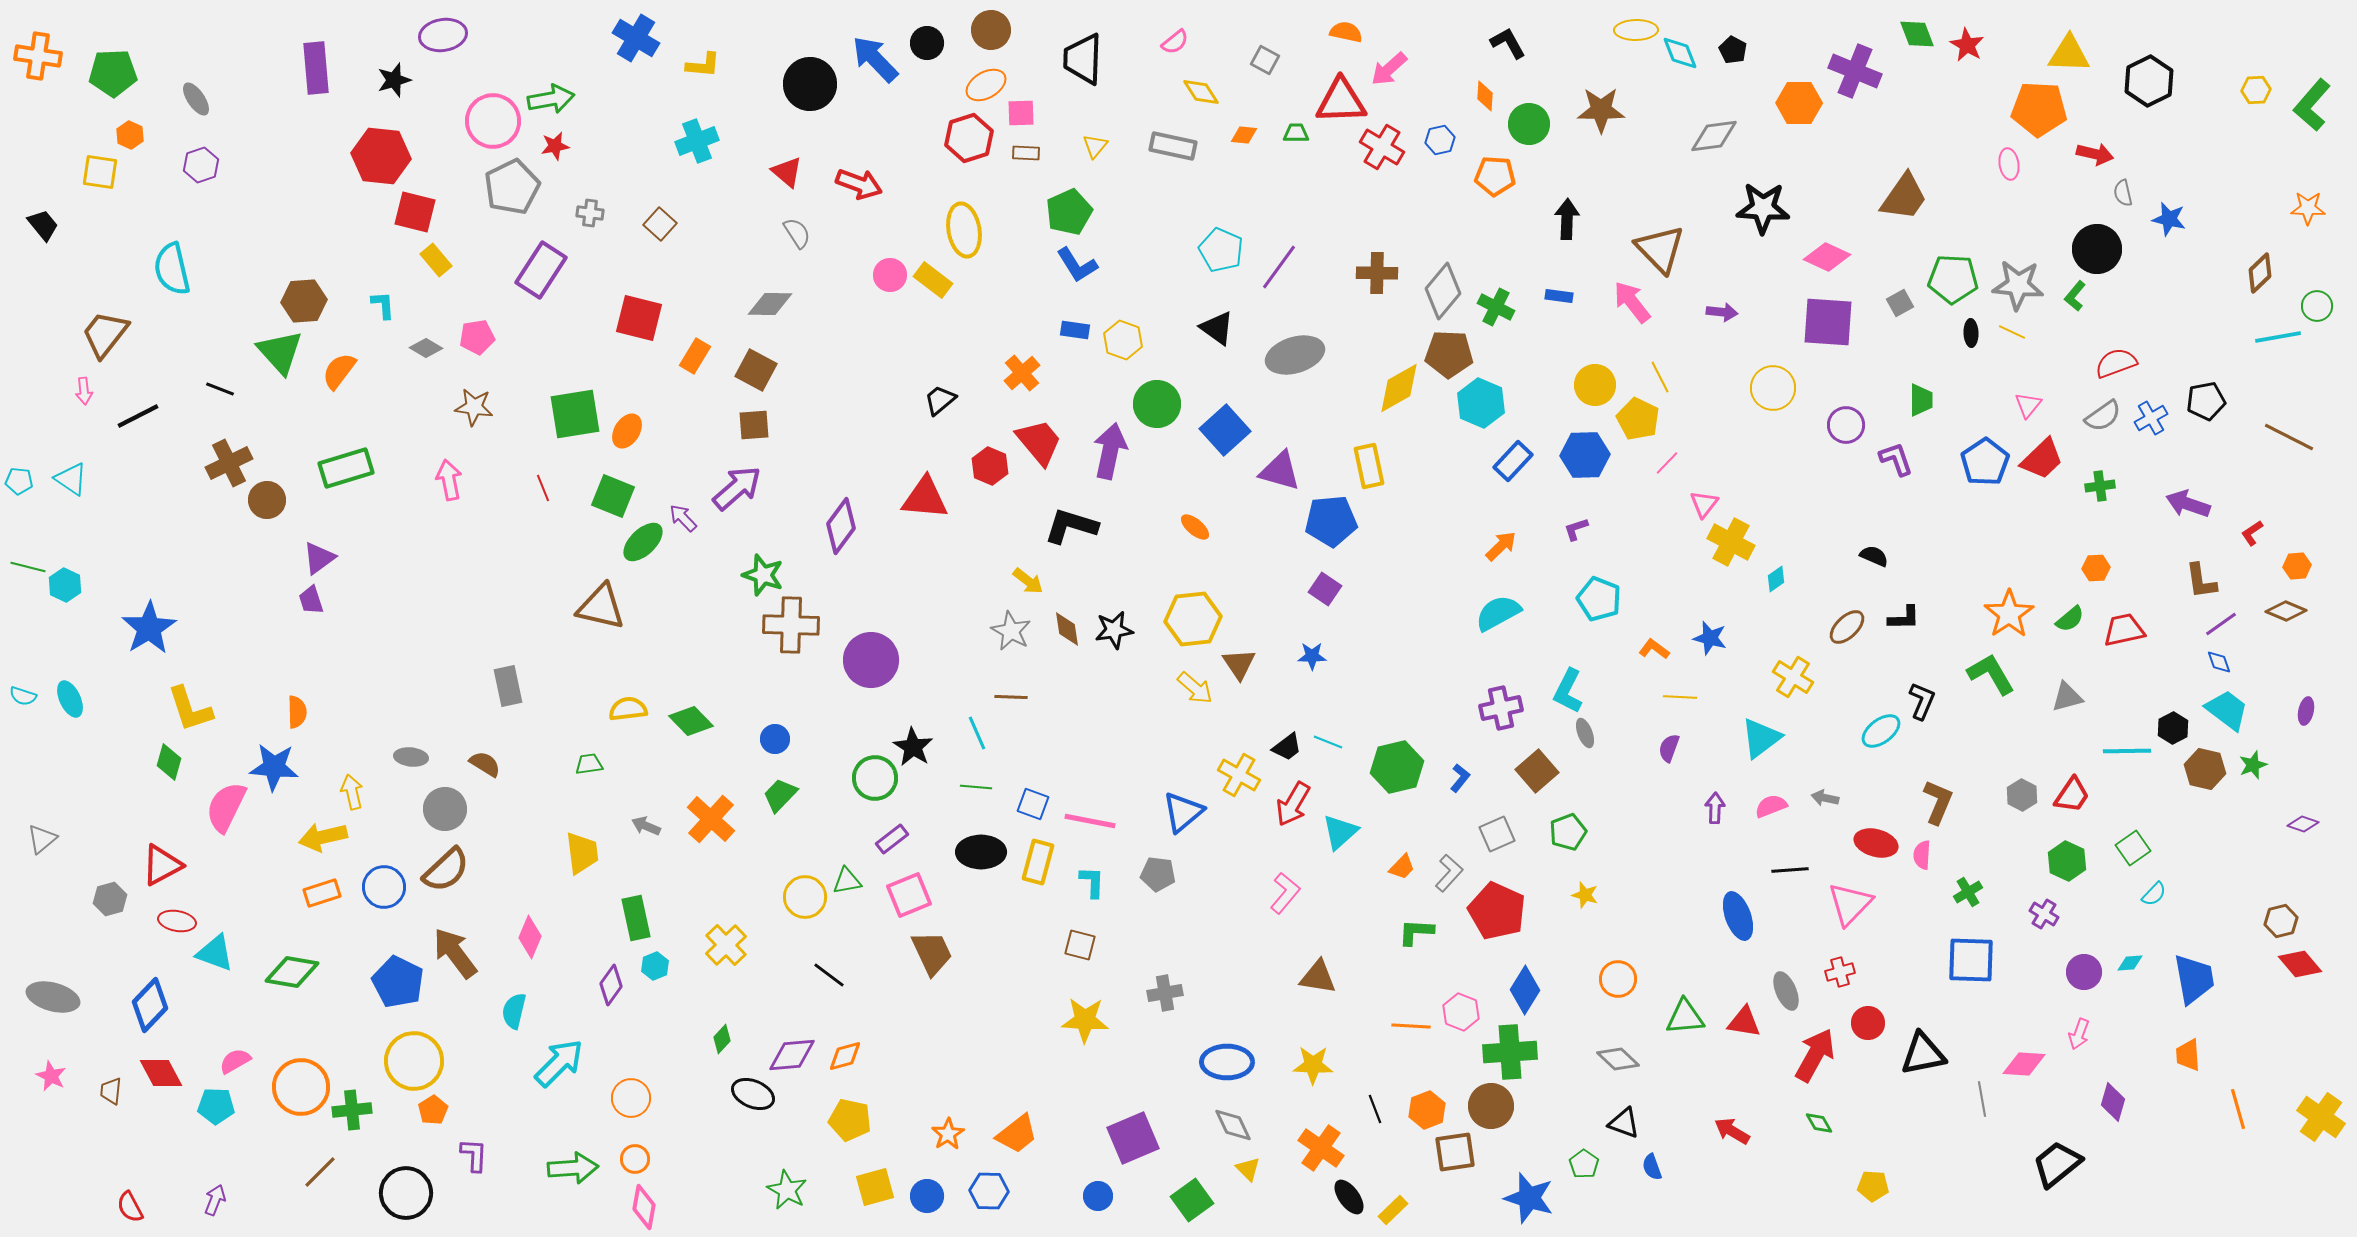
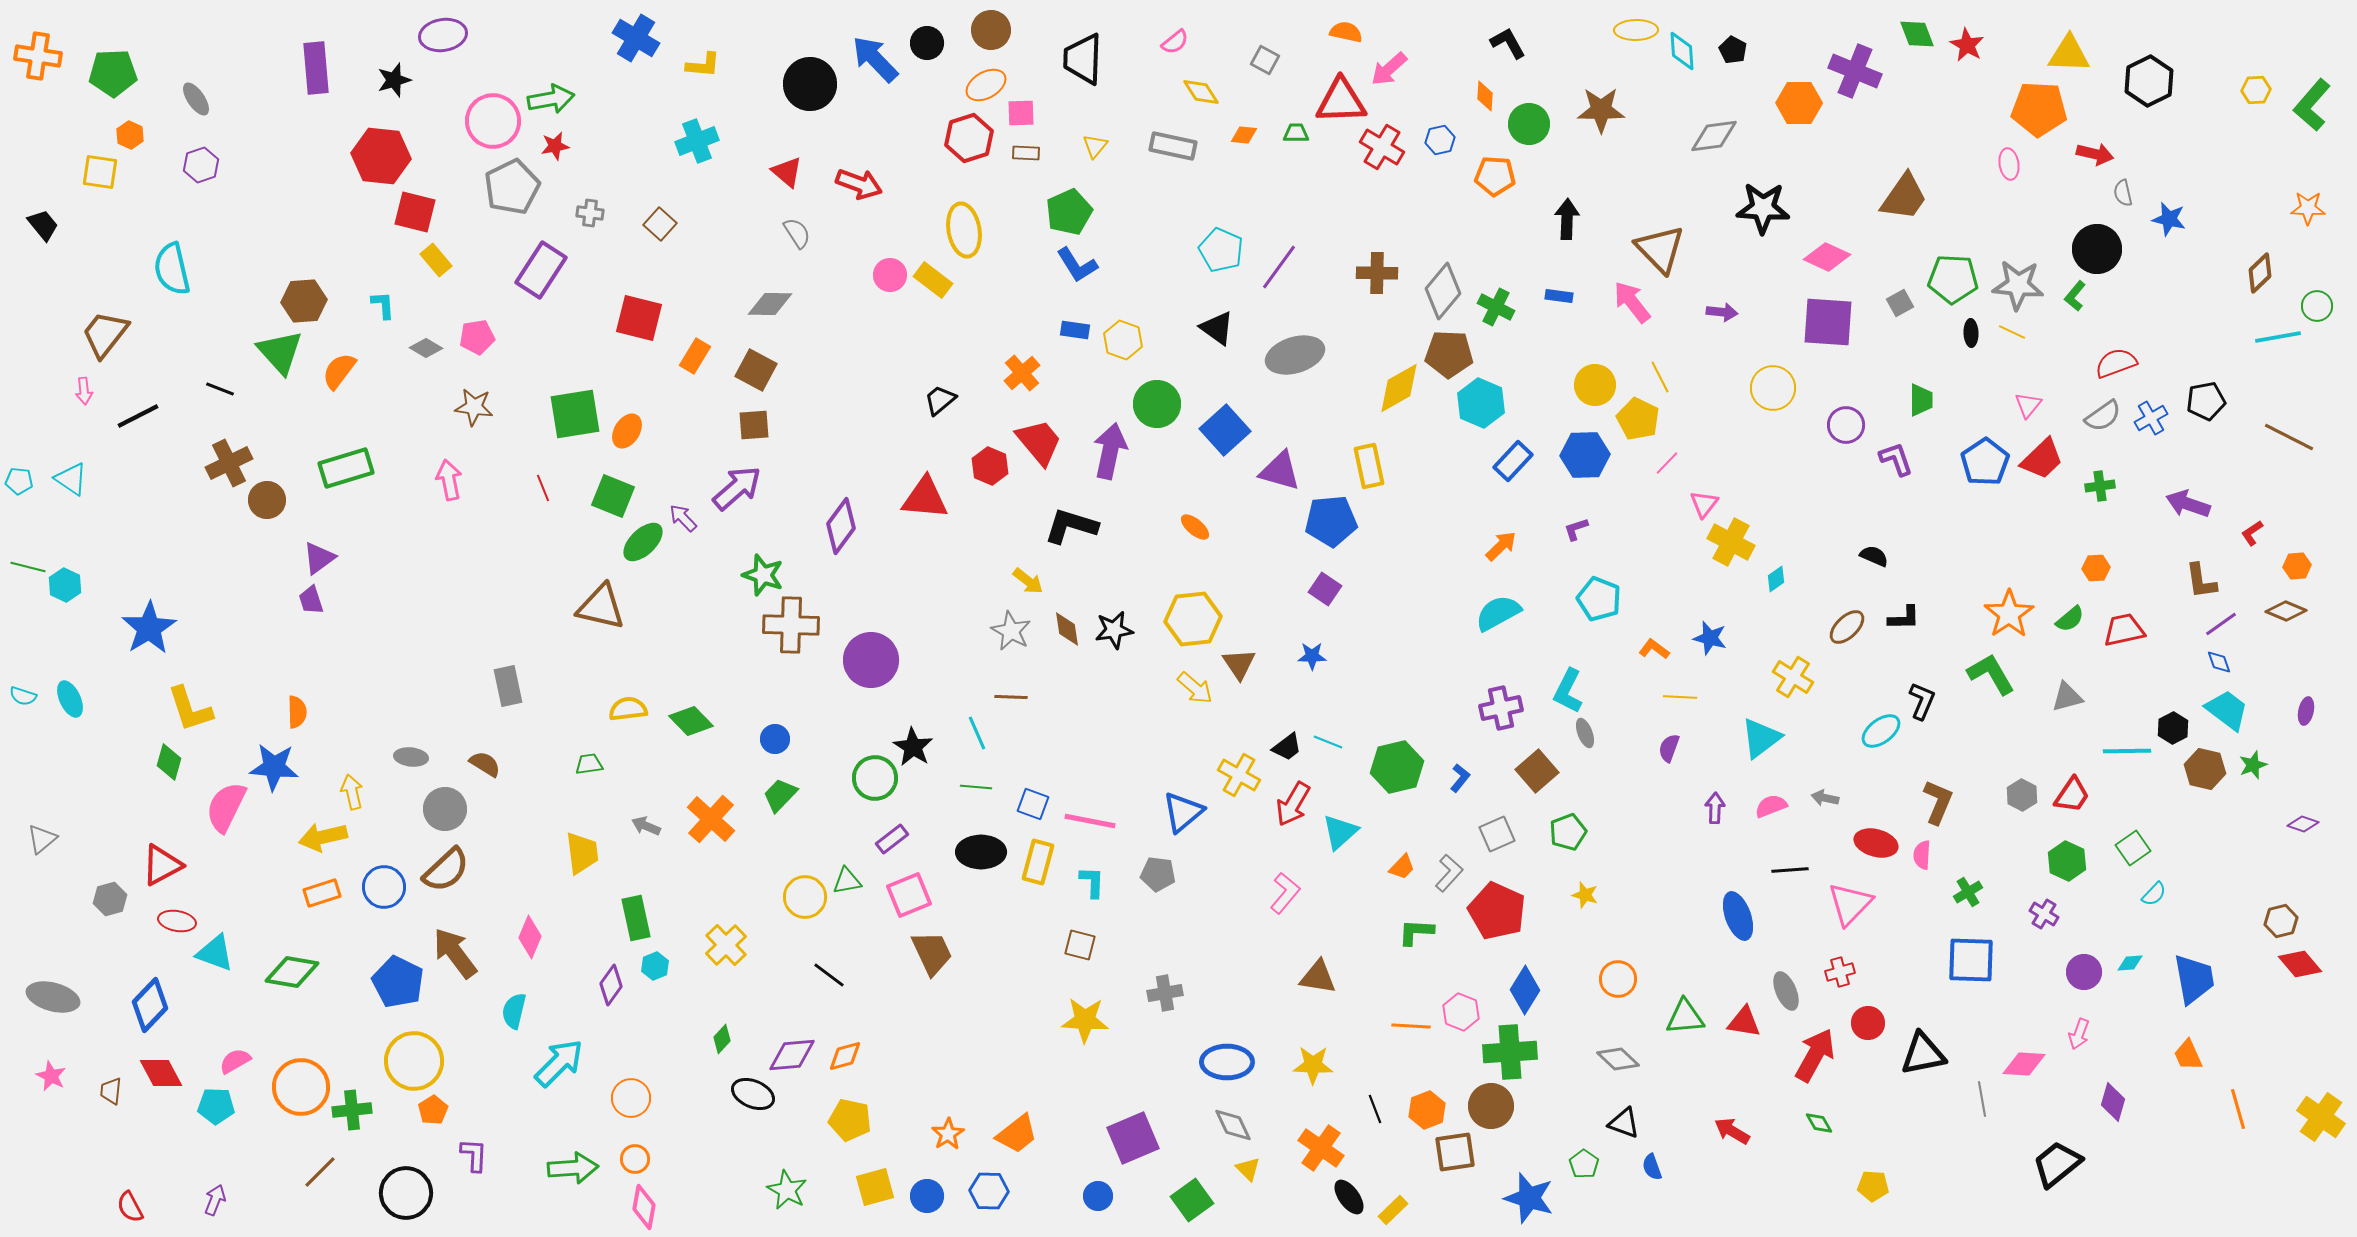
cyan diamond at (1680, 53): moved 2 px right, 2 px up; rotated 18 degrees clockwise
orange trapezoid at (2188, 1055): rotated 20 degrees counterclockwise
